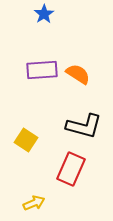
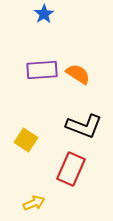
black L-shape: rotated 6 degrees clockwise
